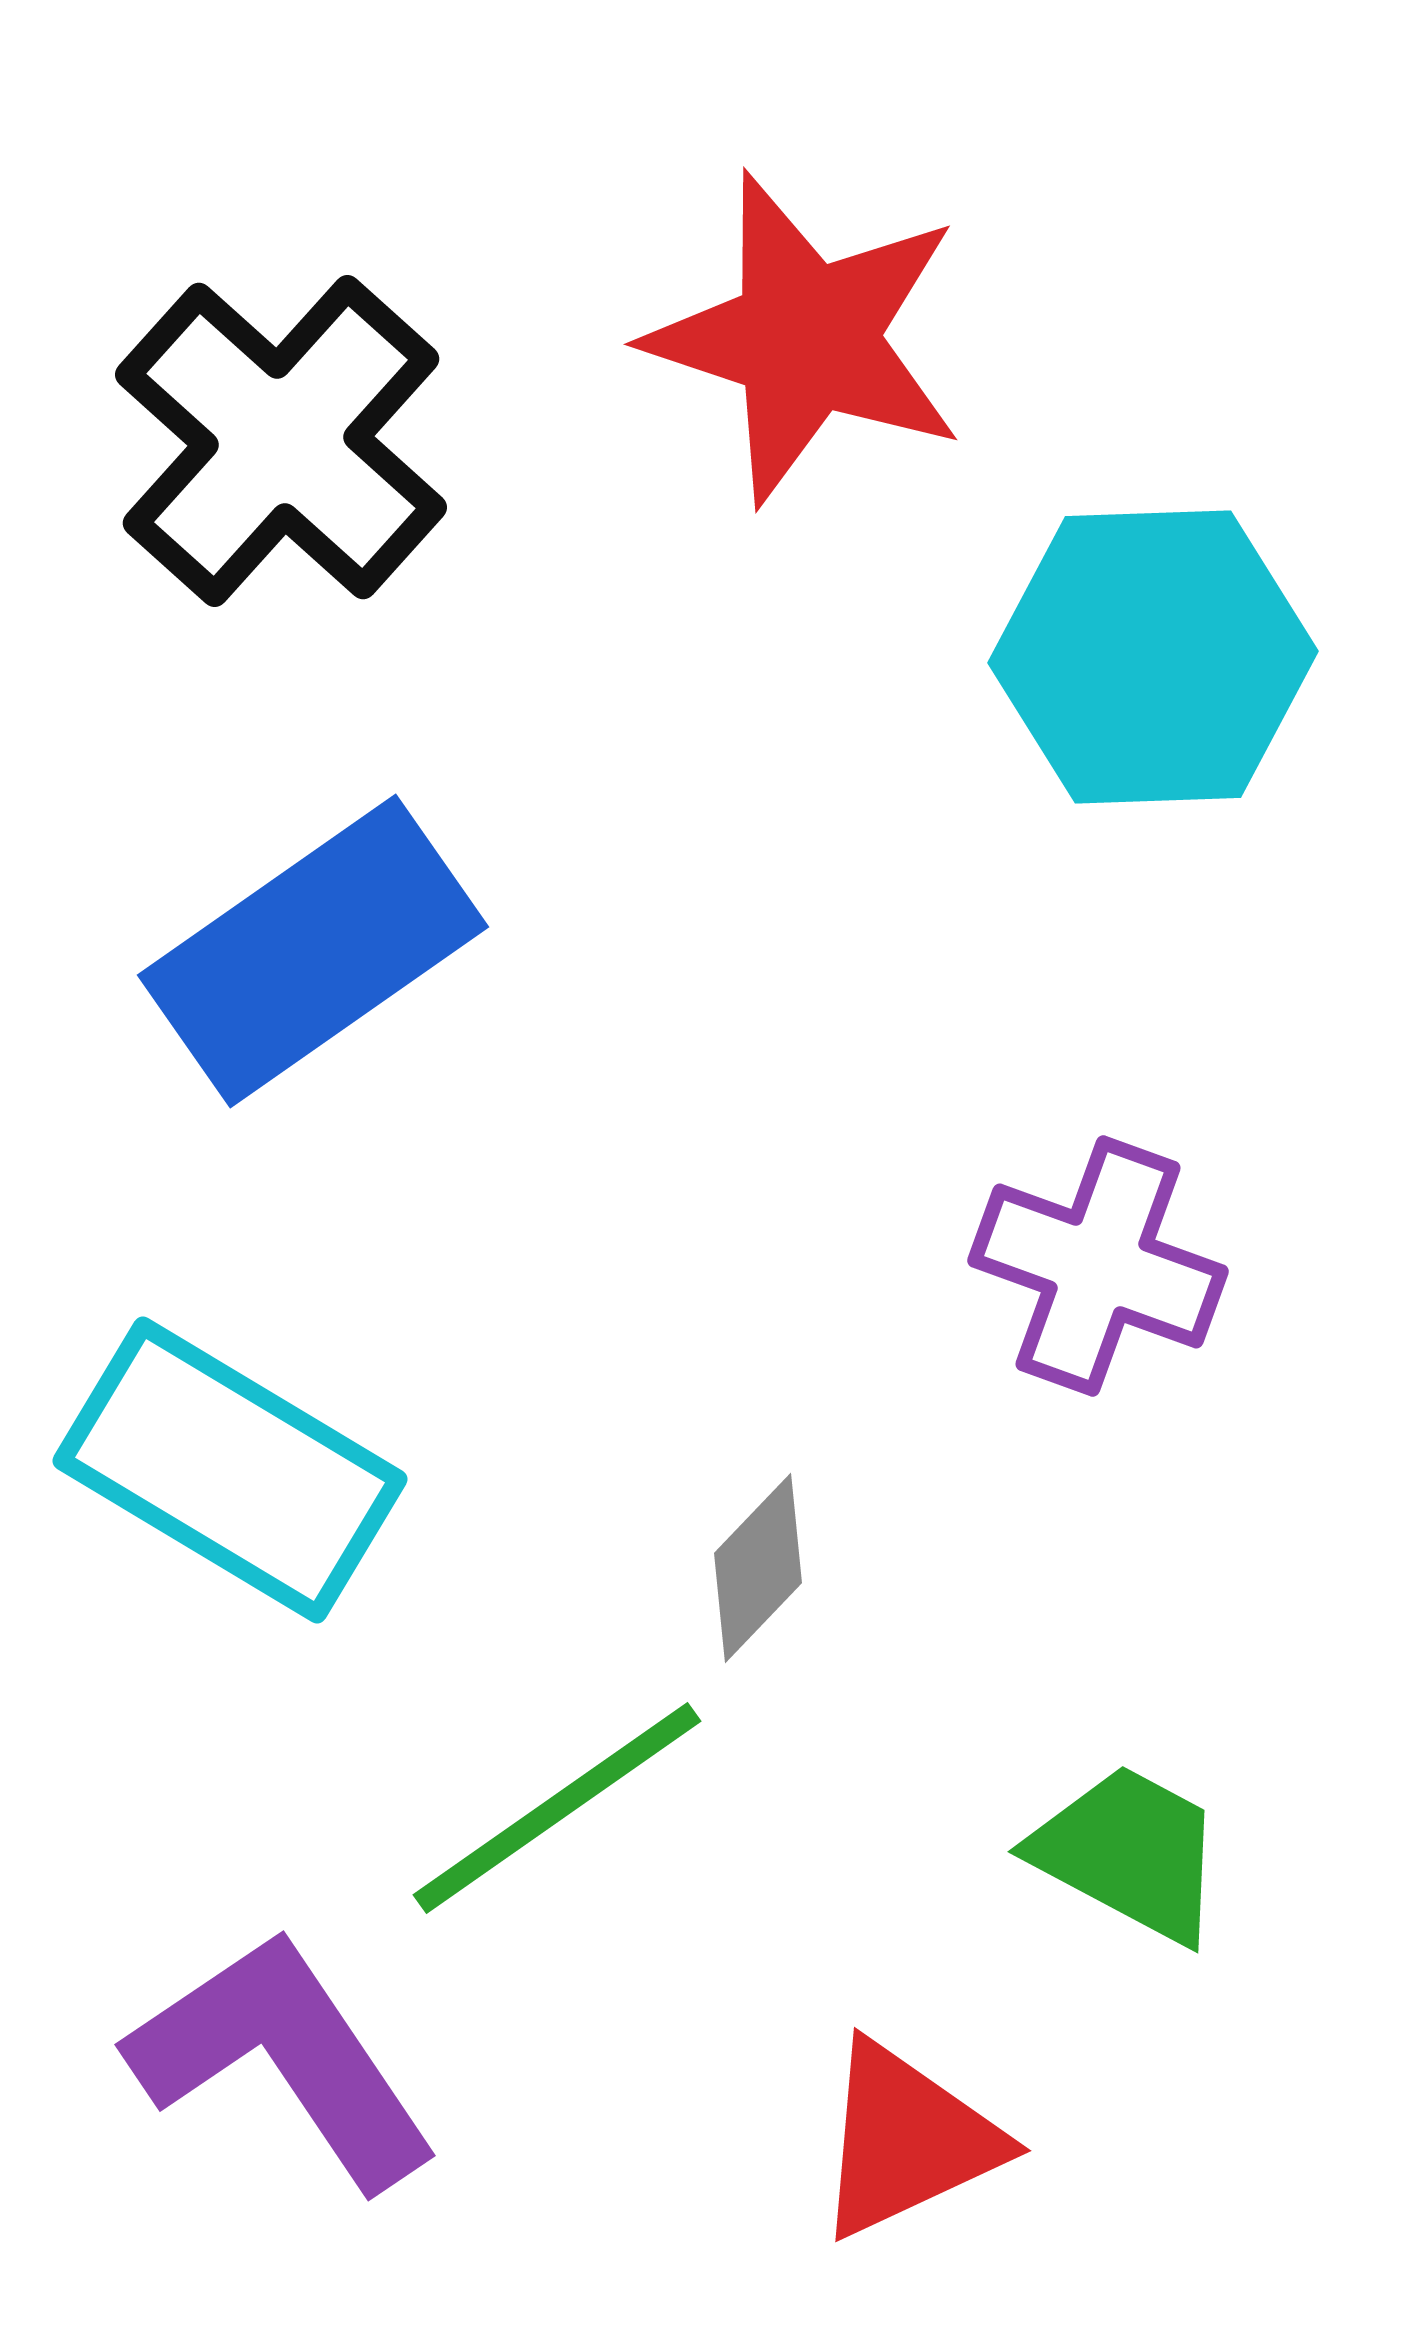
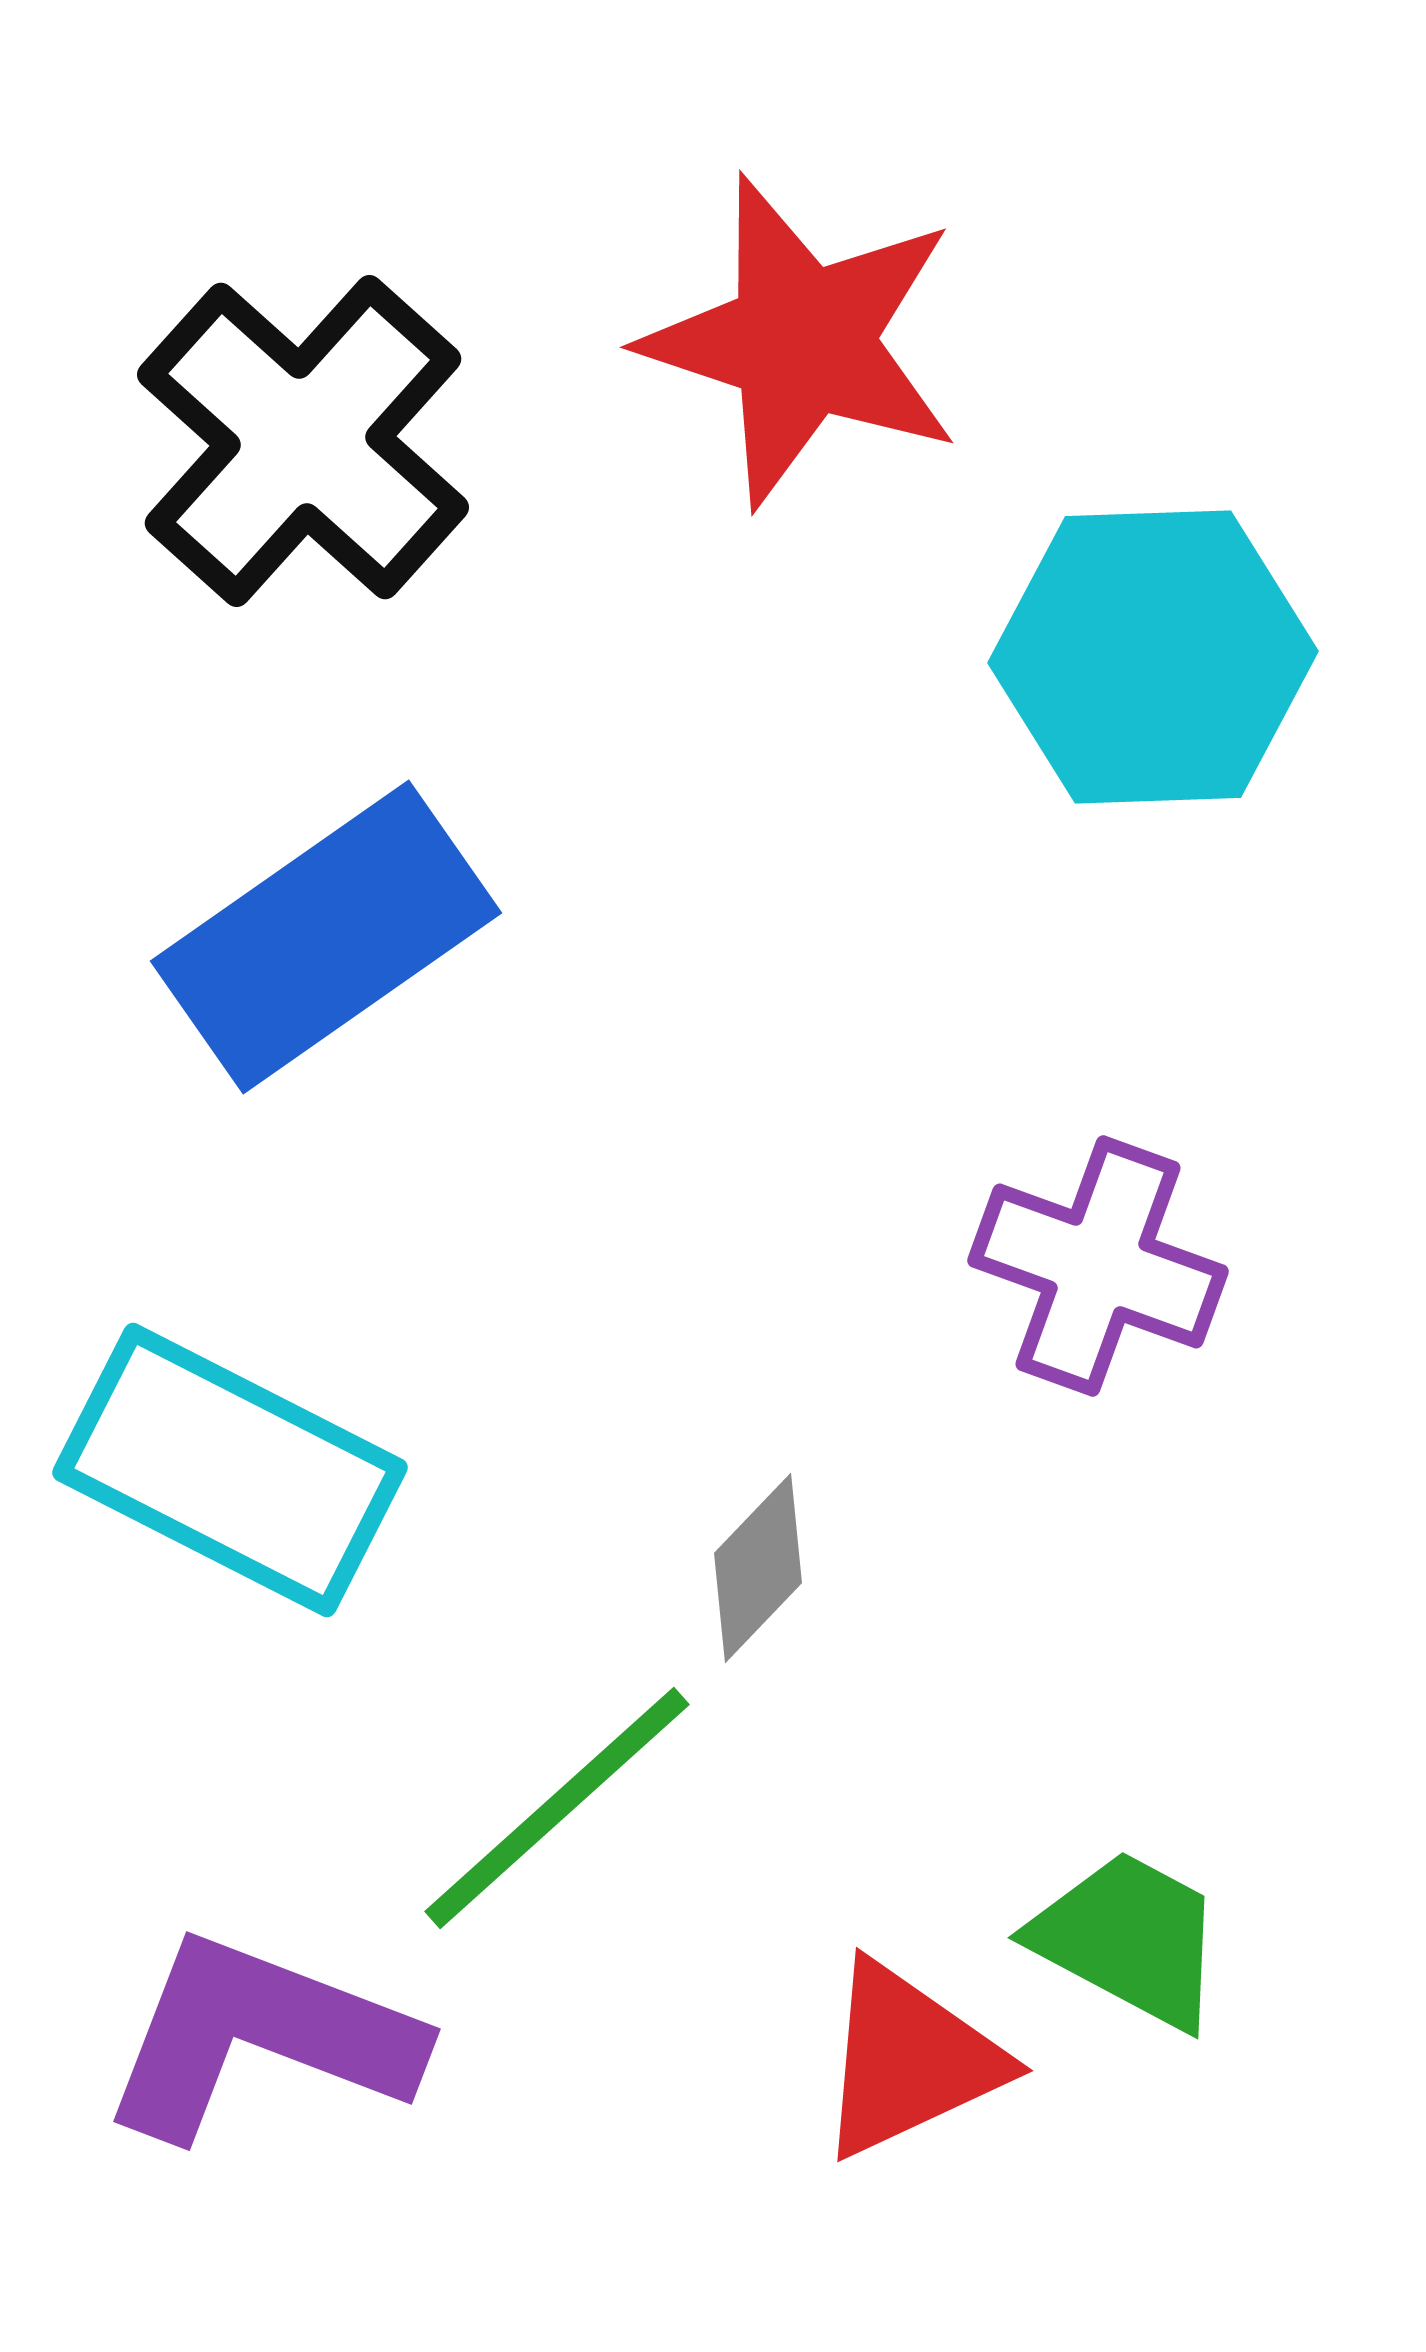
red star: moved 4 px left, 3 px down
black cross: moved 22 px right
blue rectangle: moved 13 px right, 14 px up
cyan rectangle: rotated 4 degrees counterclockwise
green line: rotated 7 degrees counterclockwise
green trapezoid: moved 86 px down
purple L-shape: moved 23 px left, 22 px up; rotated 35 degrees counterclockwise
red triangle: moved 2 px right, 80 px up
